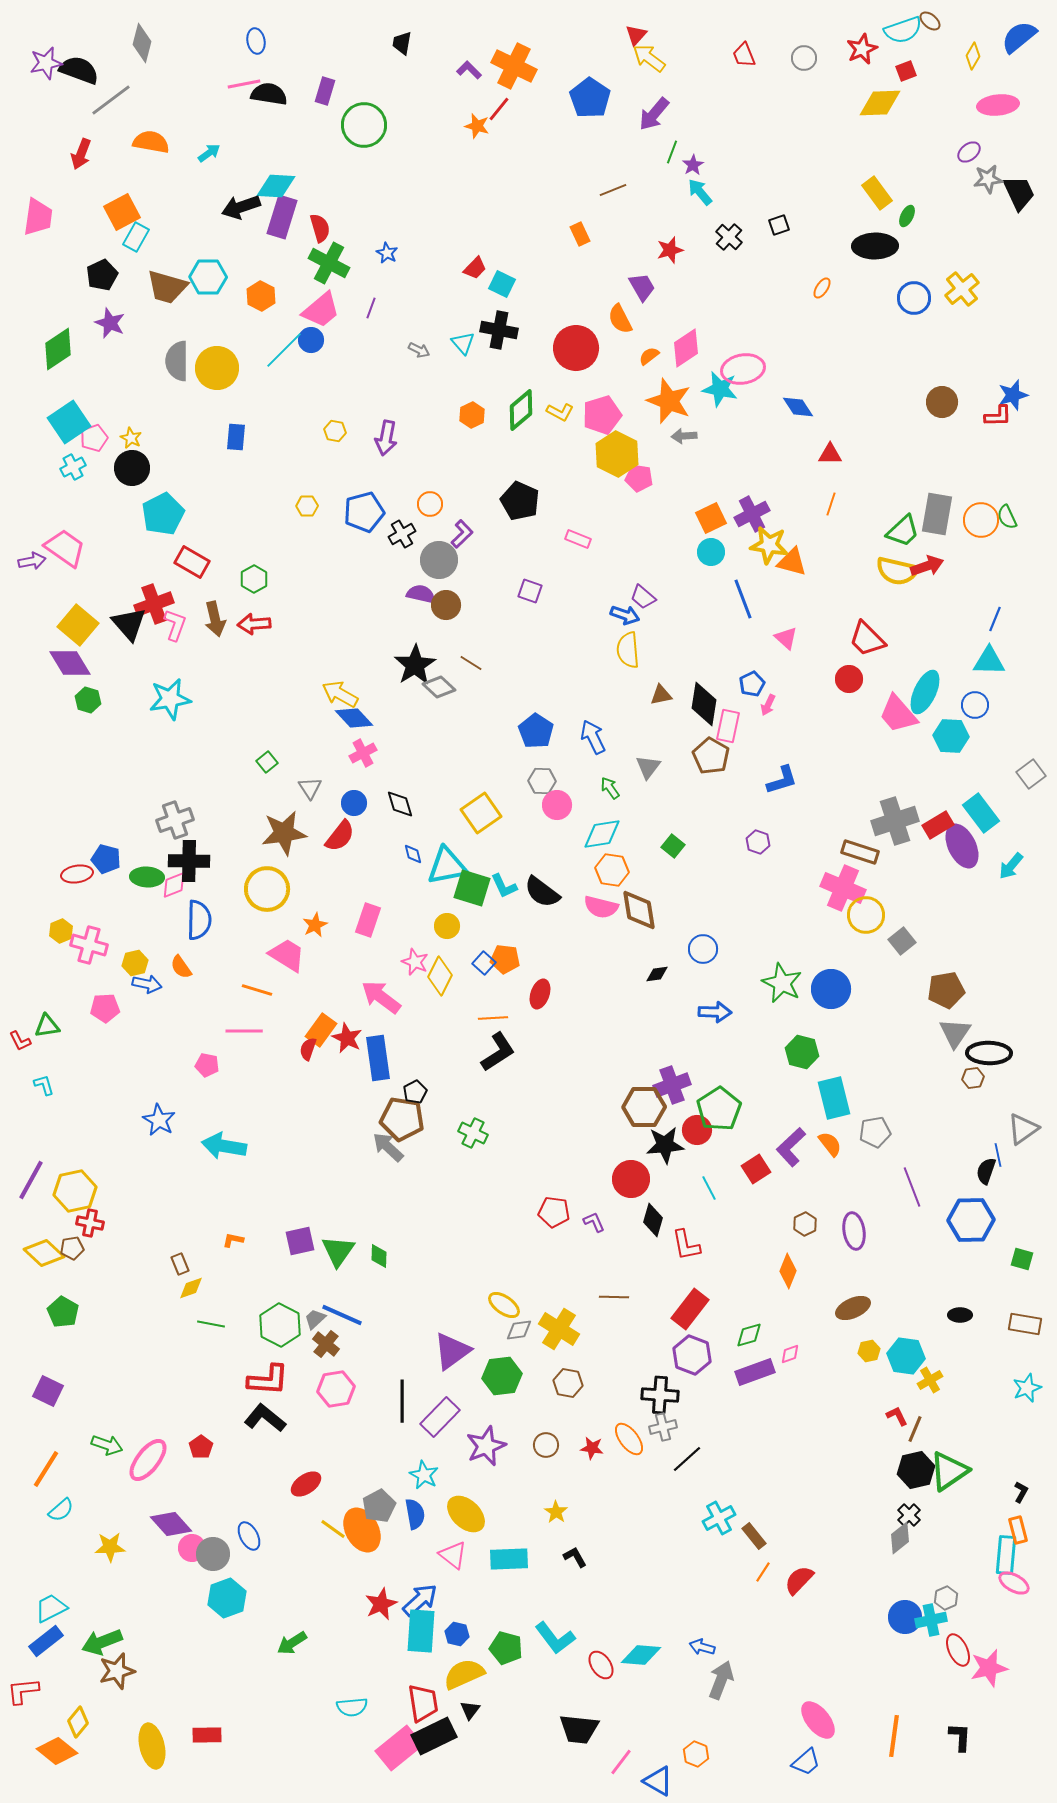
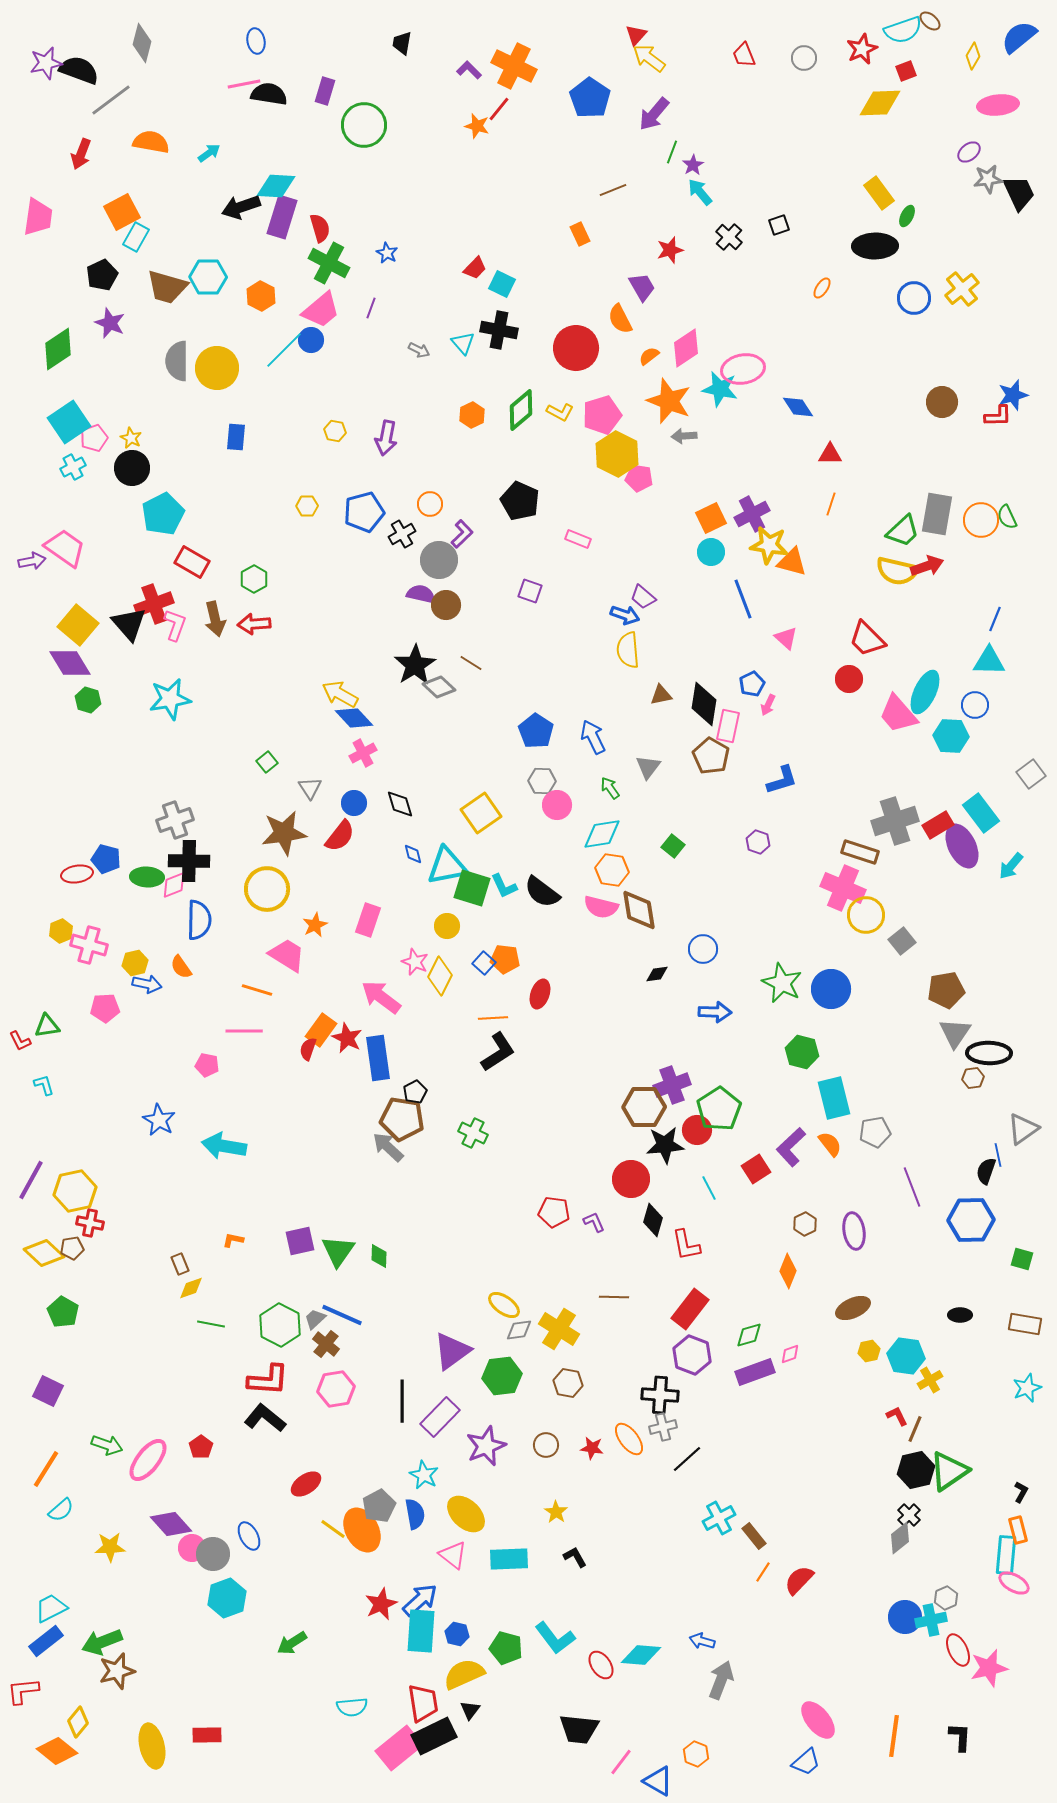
yellow rectangle at (877, 193): moved 2 px right
blue arrow at (702, 1647): moved 6 px up
